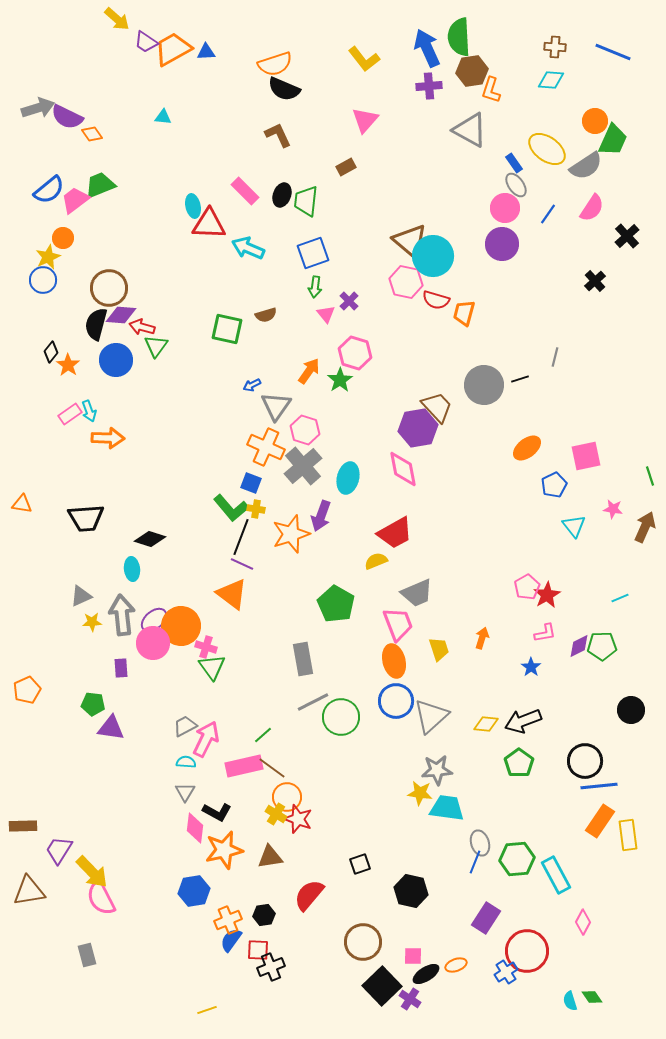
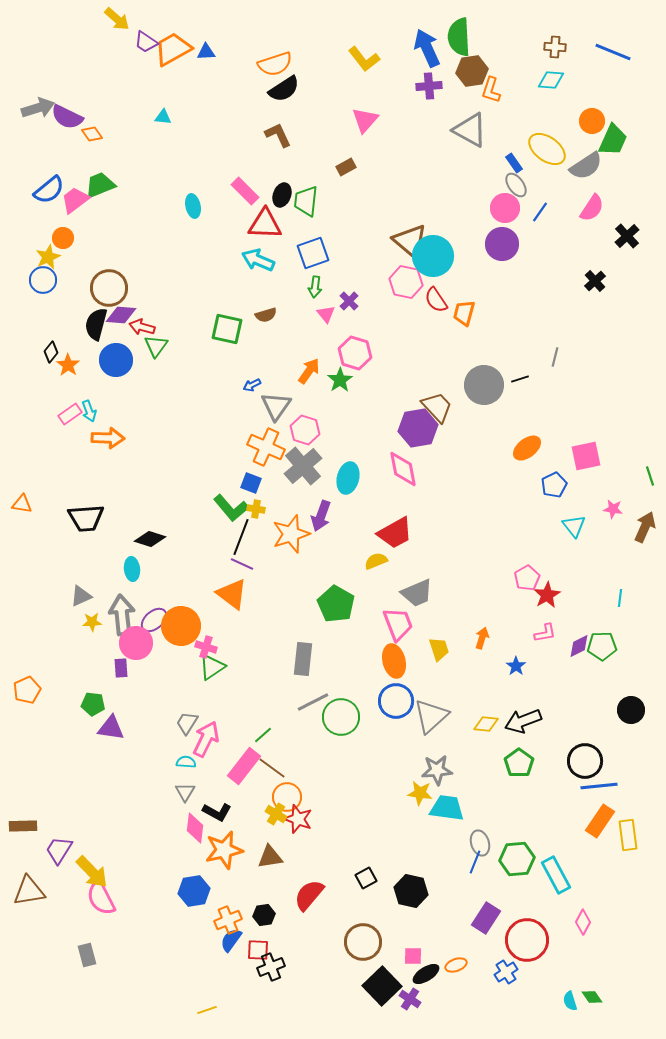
black semicircle at (284, 89): rotated 56 degrees counterclockwise
orange circle at (595, 121): moved 3 px left
blue line at (548, 214): moved 8 px left, 2 px up
red triangle at (209, 224): moved 56 px right
cyan arrow at (248, 248): moved 10 px right, 12 px down
red semicircle at (436, 300): rotated 40 degrees clockwise
pink pentagon at (527, 587): moved 9 px up
cyan line at (620, 598): rotated 60 degrees counterclockwise
pink circle at (153, 643): moved 17 px left
gray rectangle at (303, 659): rotated 16 degrees clockwise
green triangle at (212, 667): rotated 32 degrees clockwise
blue star at (531, 667): moved 15 px left, 1 px up
gray trapezoid at (185, 726): moved 2 px right, 3 px up; rotated 30 degrees counterclockwise
pink rectangle at (244, 766): rotated 39 degrees counterclockwise
black square at (360, 864): moved 6 px right, 14 px down; rotated 10 degrees counterclockwise
red circle at (527, 951): moved 11 px up
